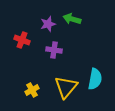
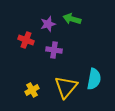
red cross: moved 4 px right
cyan semicircle: moved 1 px left
